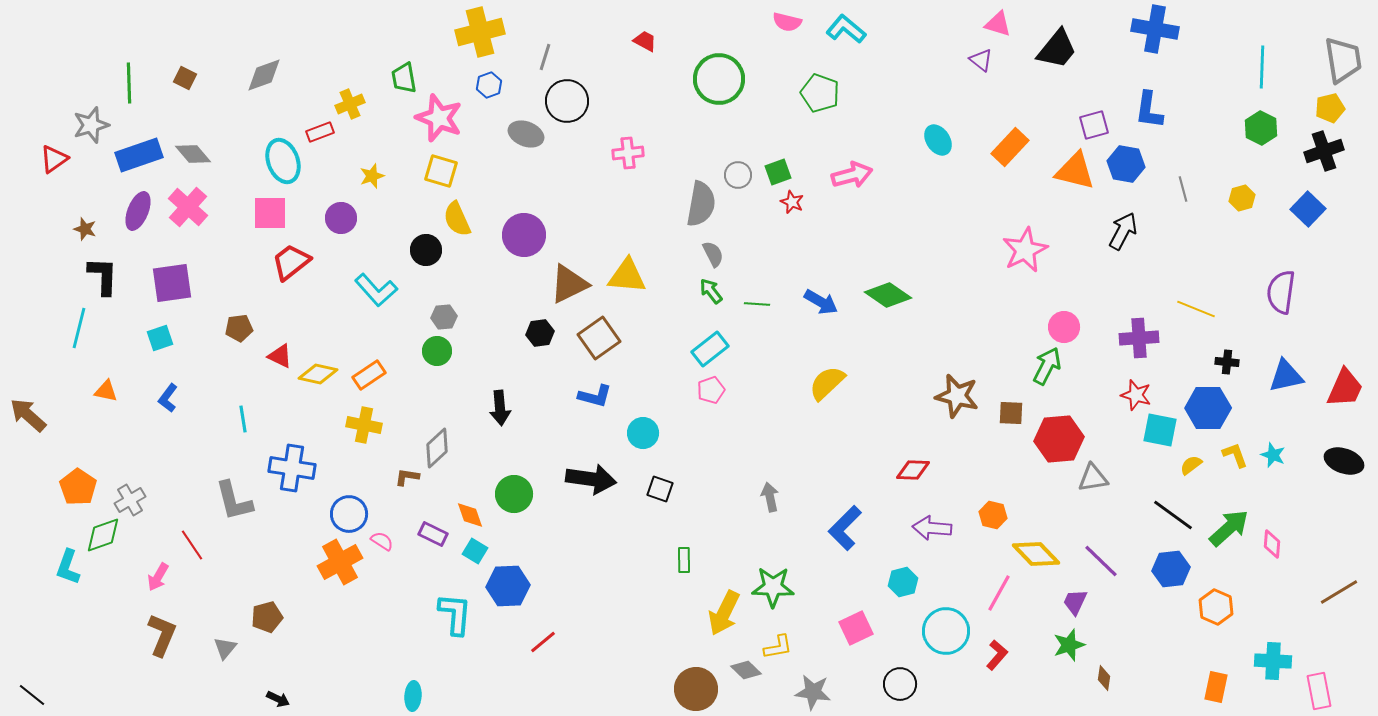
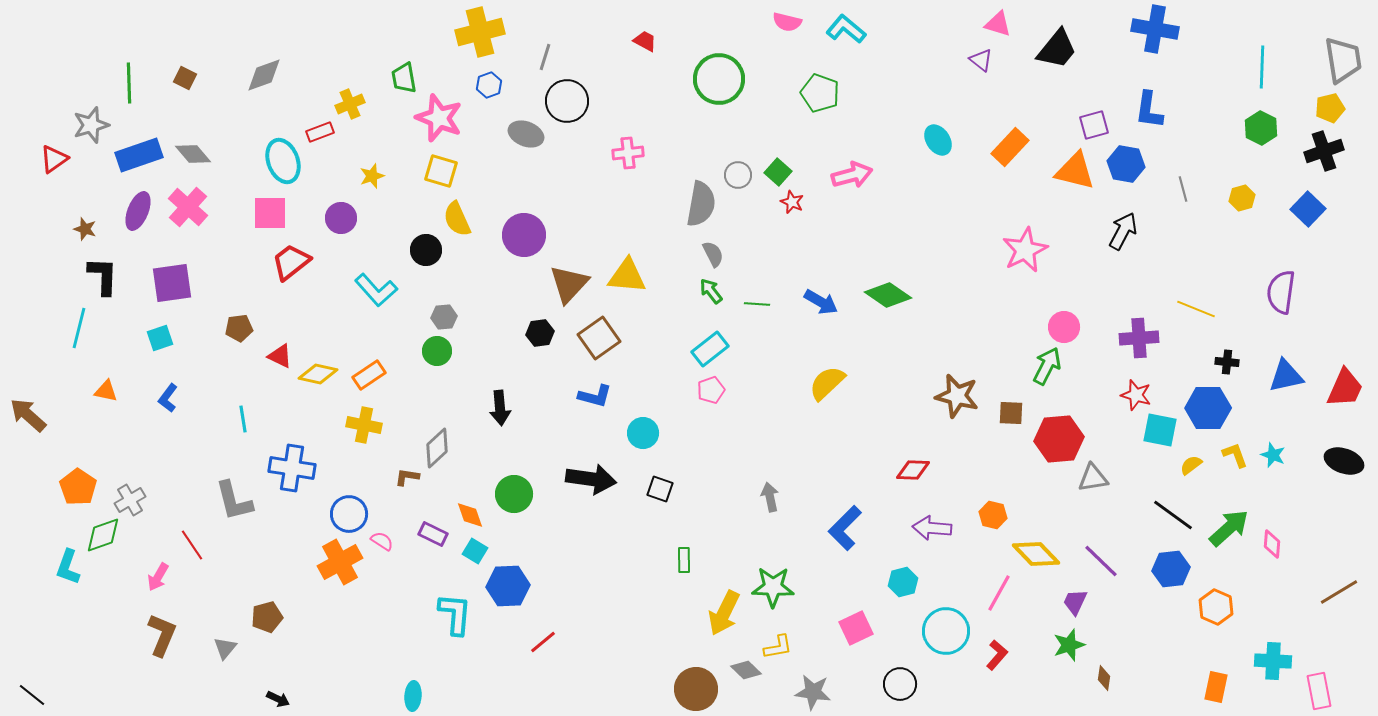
green square at (778, 172): rotated 28 degrees counterclockwise
brown triangle at (569, 284): rotated 21 degrees counterclockwise
